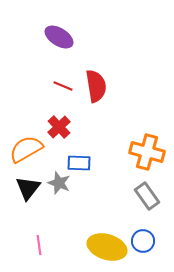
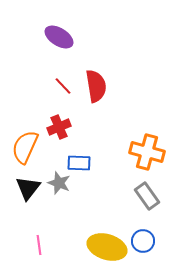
red line: rotated 24 degrees clockwise
red cross: rotated 20 degrees clockwise
orange semicircle: moved 1 px left, 2 px up; rotated 36 degrees counterclockwise
